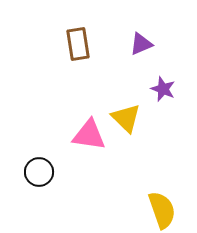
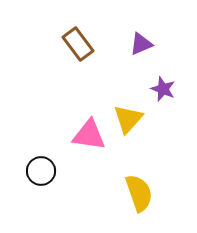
brown rectangle: rotated 28 degrees counterclockwise
yellow triangle: moved 2 px right, 1 px down; rotated 28 degrees clockwise
black circle: moved 2 px right, 1 px up
yellow semicircle: moved 23 px left, 17 px up
